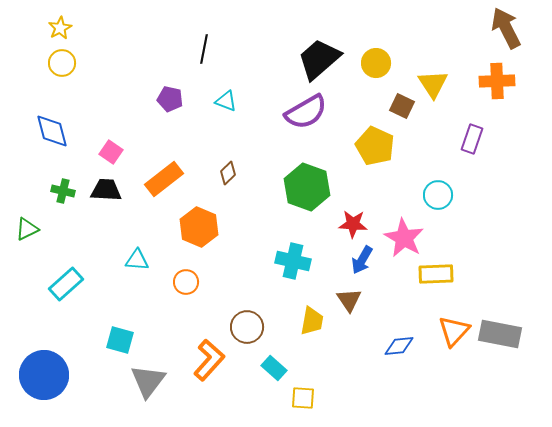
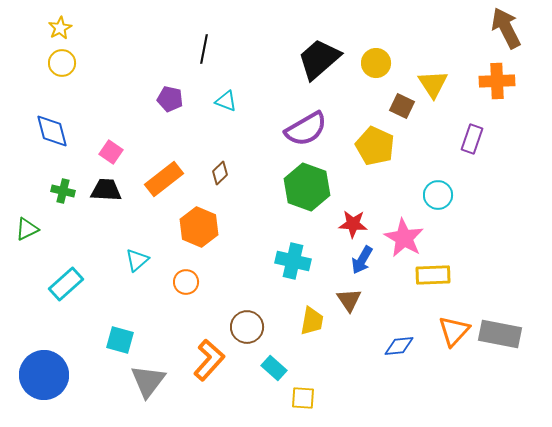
purple semicircle at (306, 112): moved 17 px down
brown diamond at (228, 173): moved 8 px left
cyan triangle at (137, 260): rotated 45 degrees counterclockwise
yellow rectangle at (436, 274): moved 3 px left, 1 px down
